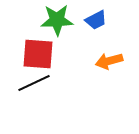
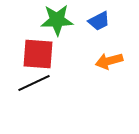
blue trapezoid: moved 3 px right, 1 px down
